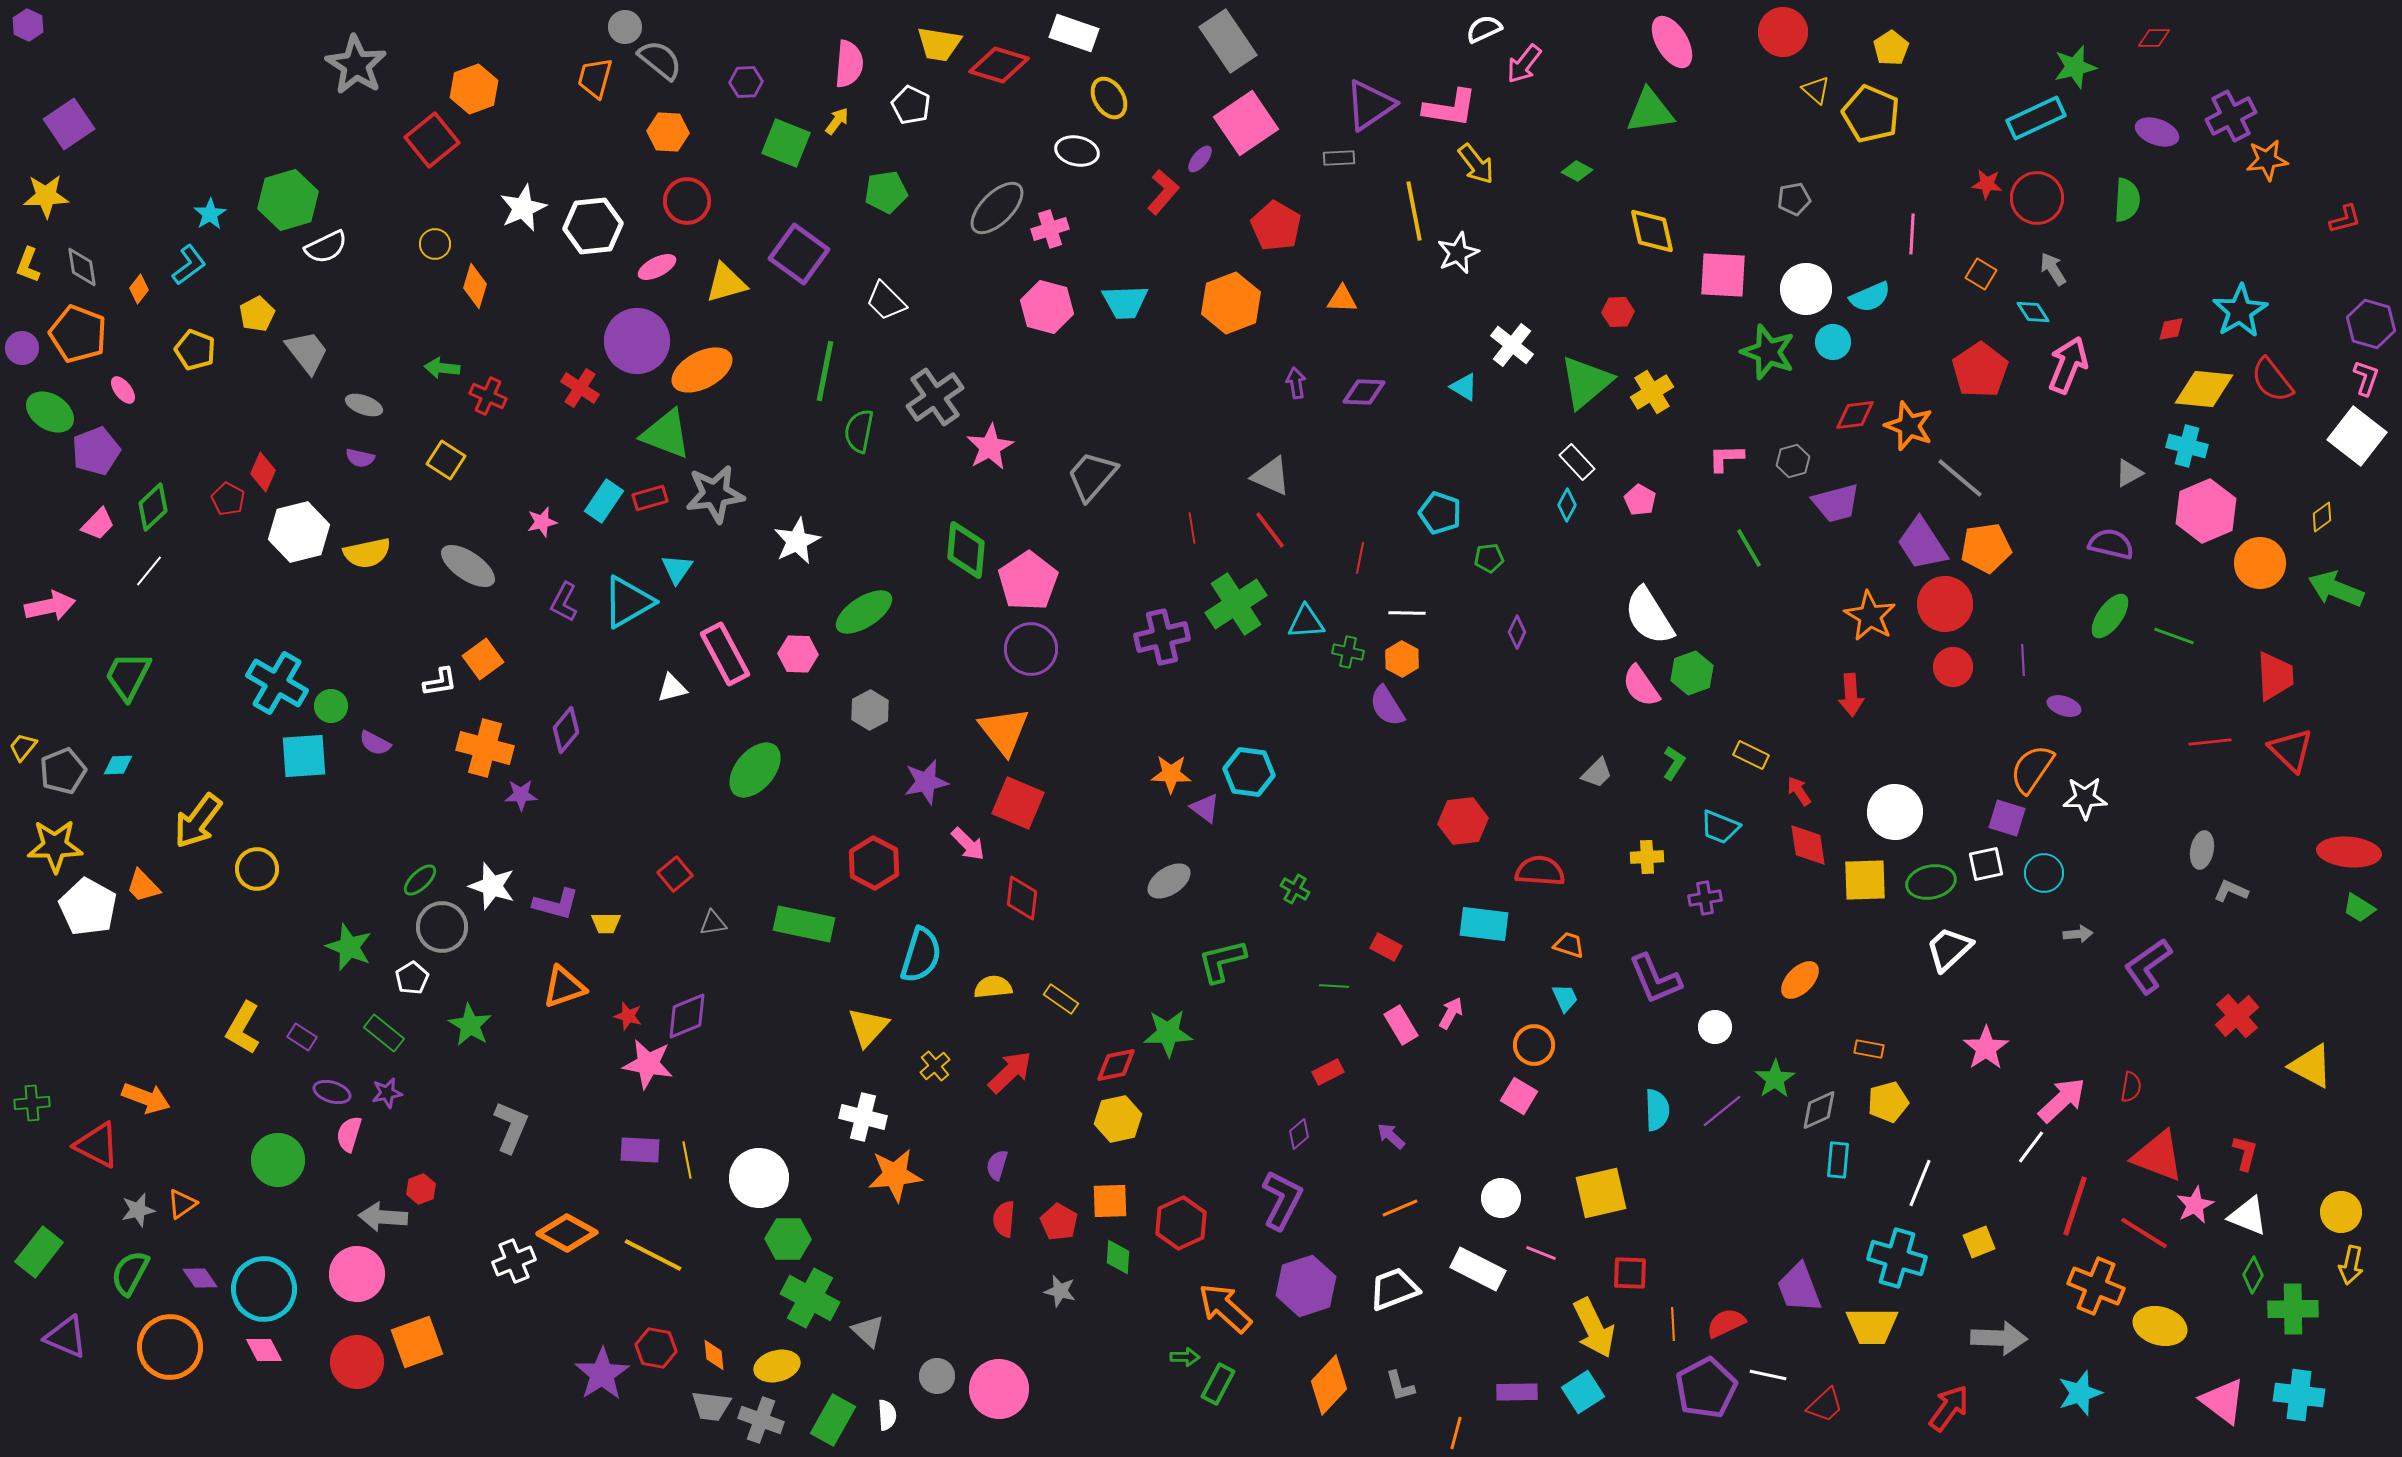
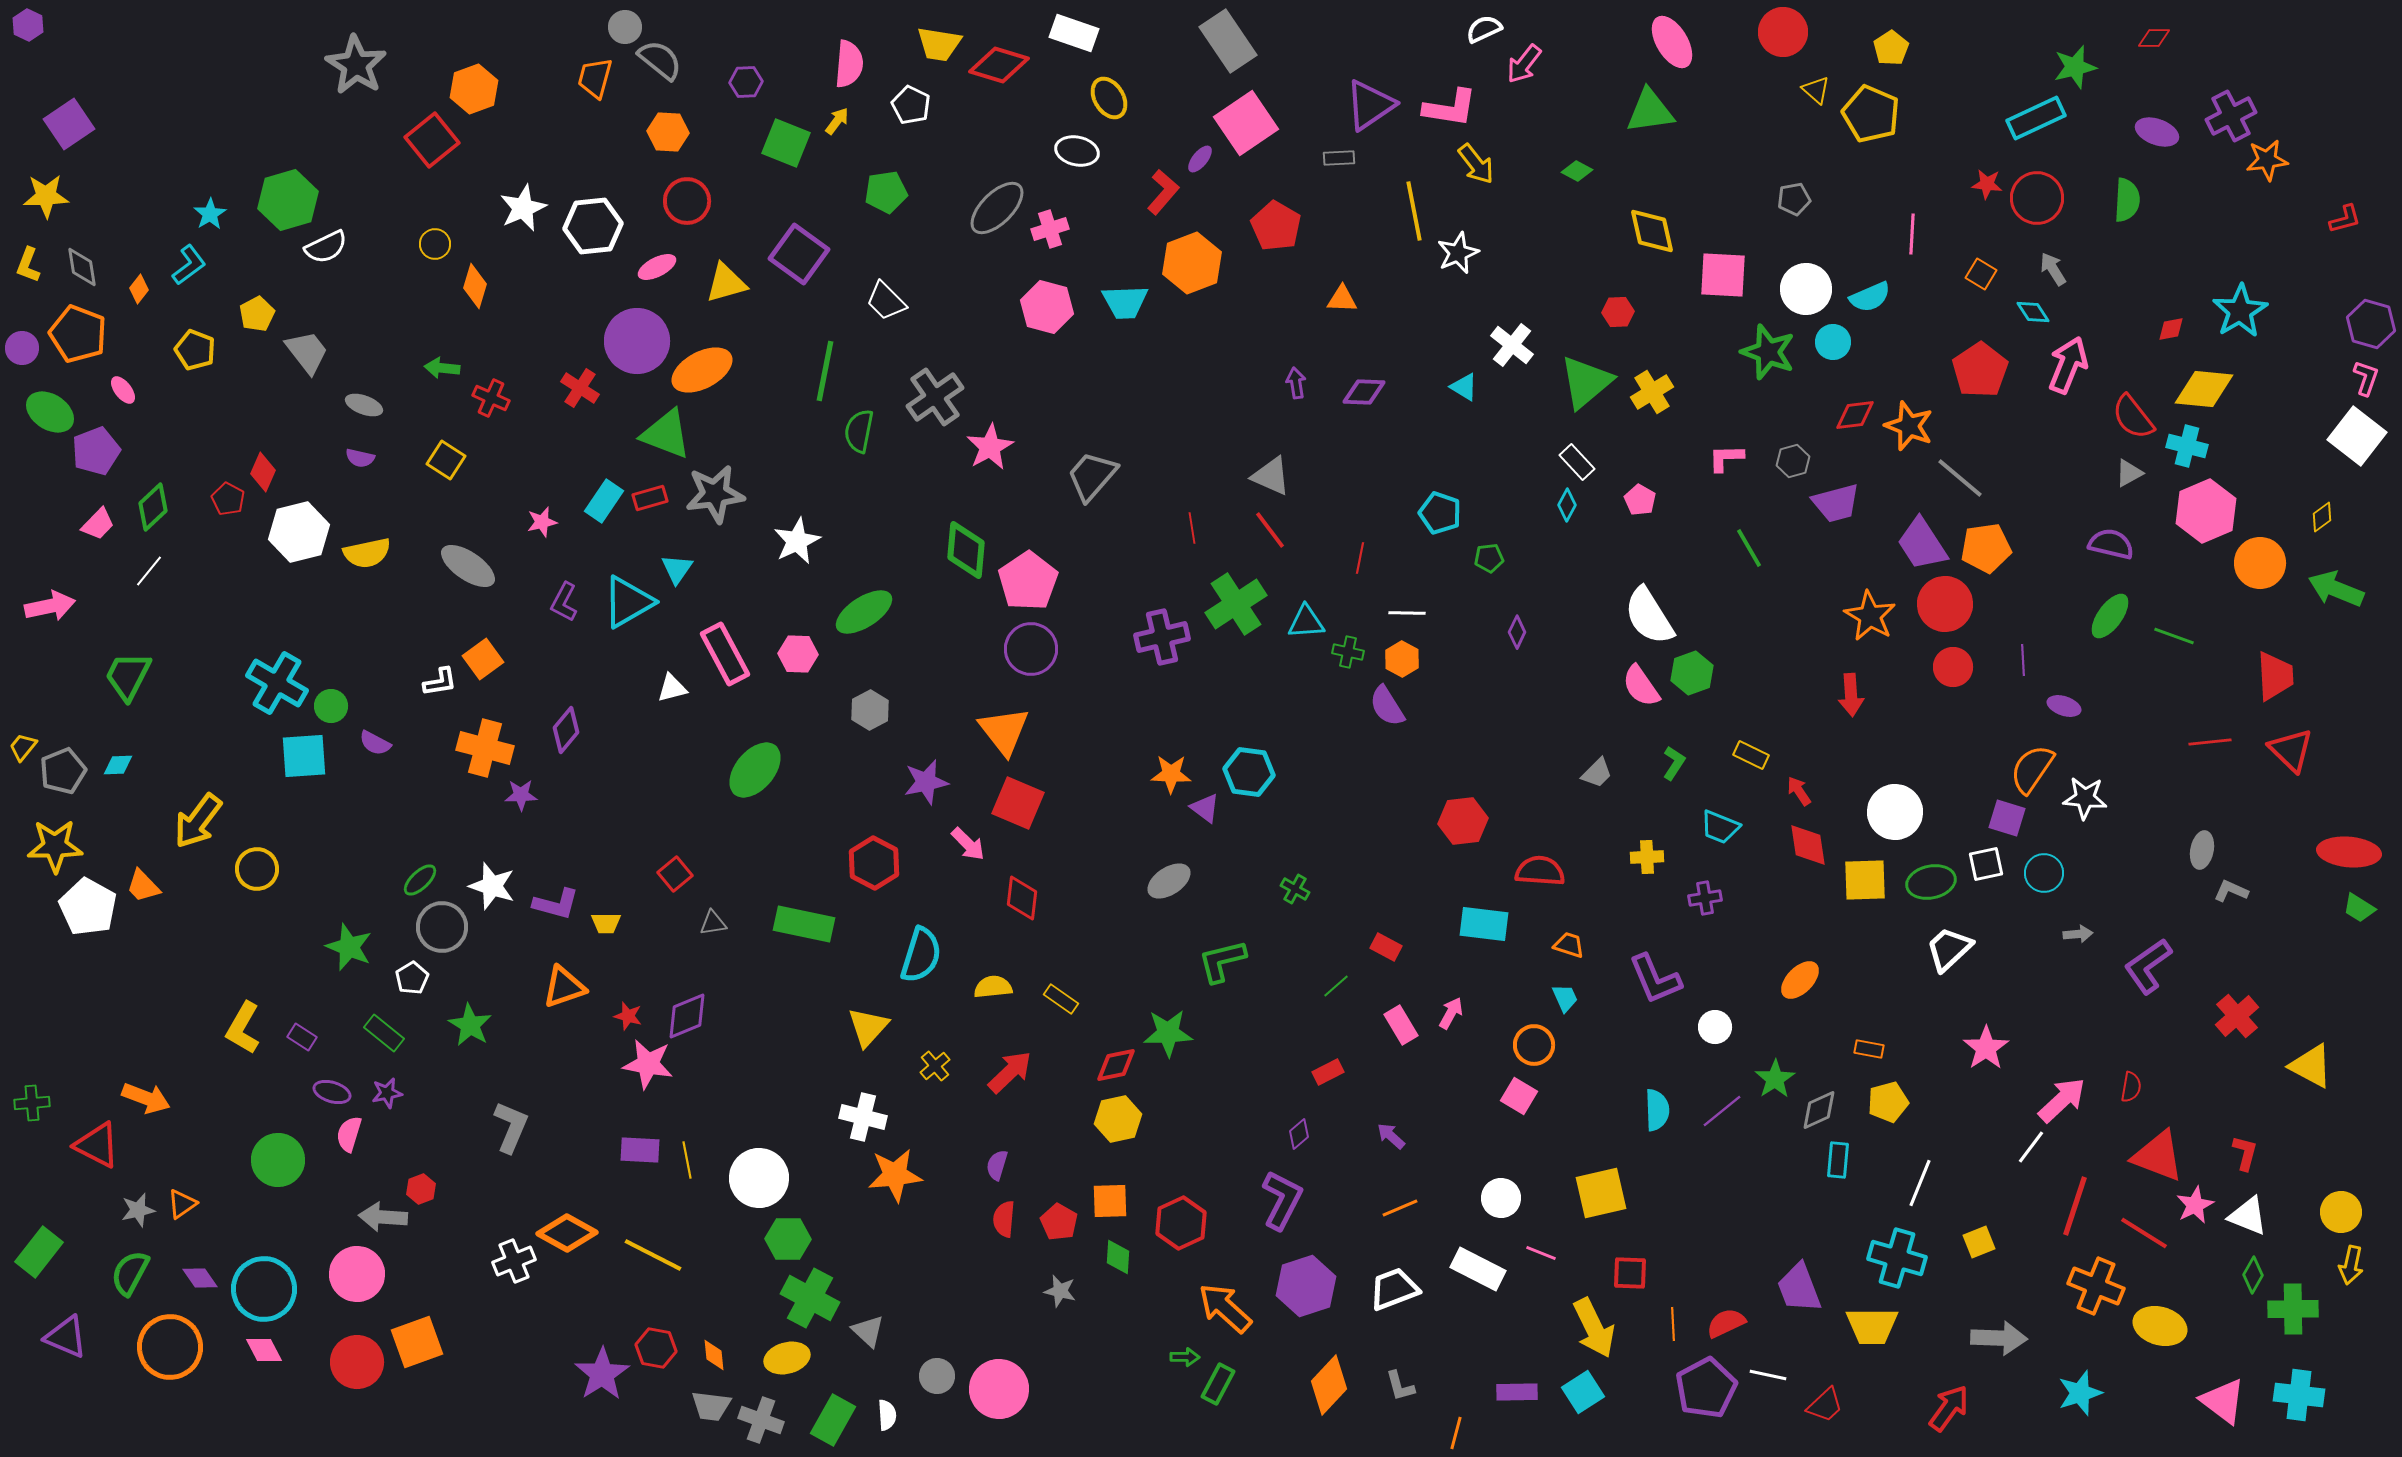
orange hexagon at (1231, 303): moved 39 px left, 40 px up
red semicircle at (2272, 380): moved 139 px left, 37 px down
red cross at (488, 396): moved 3 px right, 2 px down
white star at (2085, 798): rotated 6 degrees clockwise
green line at (1334, 986): moved 2 px right; rotated 44 degrees counterclockwise
yellow ellipse at (777, 1366): moved 10 px right, 8 px up
